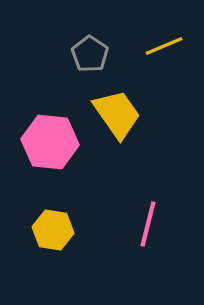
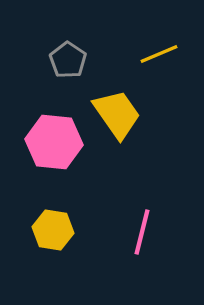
yellow line: moved 5 px left, 8 px down
gray pentagon: moved 22 px left, 6 px down
pink hexagon: moved 4 px right
pink line: moved 6 px left, 8 px down
